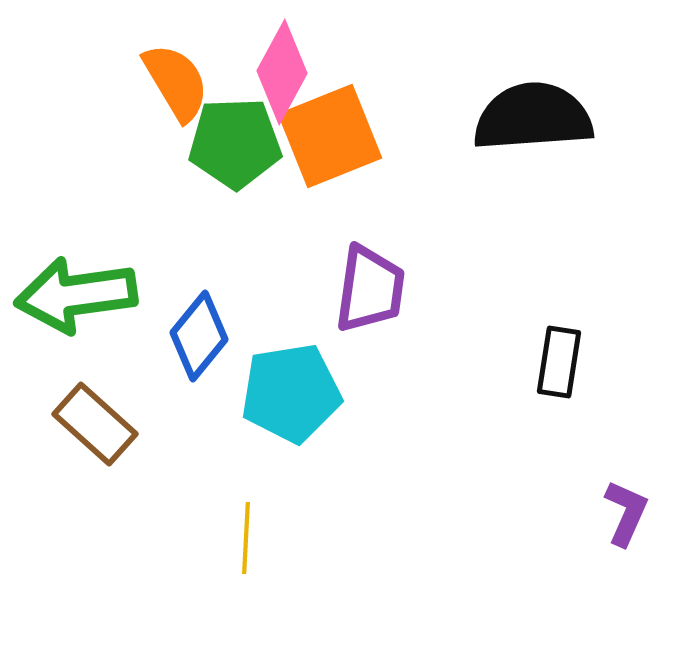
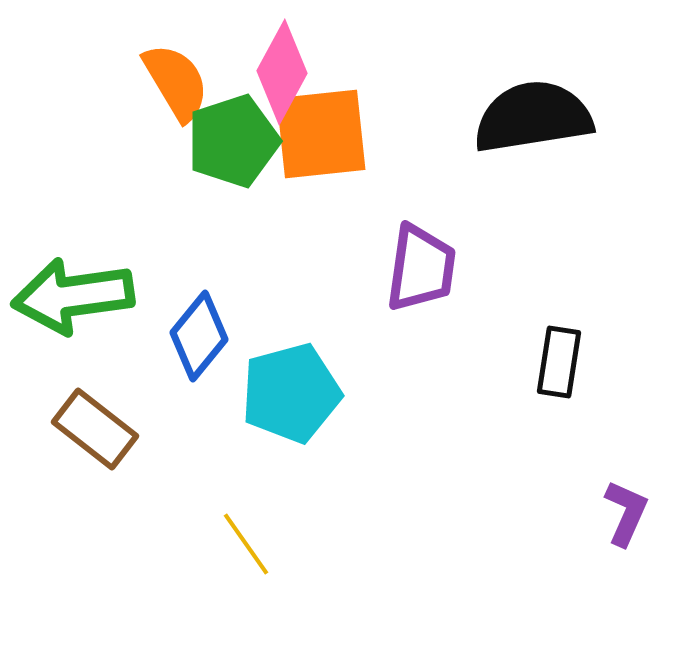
black semicircle: rotated 5 degrees counterclockwise
orange square: moved 9 px left, 2 px up; rotated 16 degrees clockwise
green pentagon: moved 2 px left, 2 px up; rotated 16 degrees counterclockwise
purple trapezoid: moved 51 px right, 21 px up
green arrow: moved 3 px left, 1 px down
cyan pentagon: rotated 6 degrees counterclockwise
brown rectangle: moved 5 px down; rotated 4 degrees counterclockwise
yellow line: moved 6 px down; rotated 38 degrees counterclockwise
